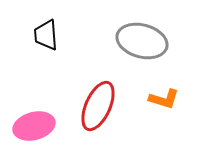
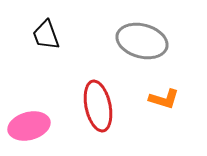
black trapezoid: rotated 16 degrees counterclockwise
red ellipse: rotated 36 degrees counterclockwise
pink ellipse: moved 5 px left
